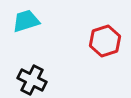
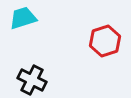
cyan trapezoid: moved 3 px left, 3 px up
